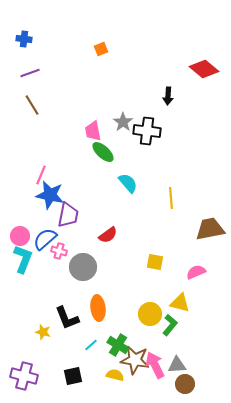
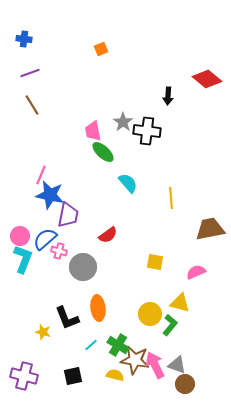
red diamond: moved 3 px right, 10 px down
gray triangle: rotated 24 degrees clockwise
